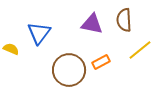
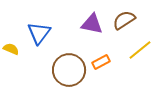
brown semicircle: rotated 60 degrees clockwise
